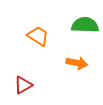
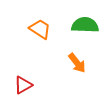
orange trapezoid: moved 2 px right, 7 px up
orange arrow: rotated 40 degrees clockwise
